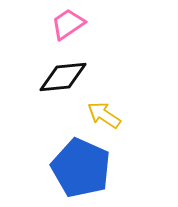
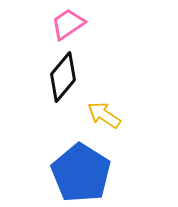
black diamond: rotated 45 degrees counterclockwise
blue pentagon: moved 5 px down; rotated 8 degrees clockwise
